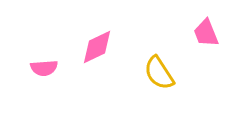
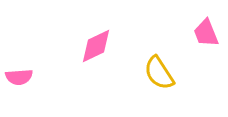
pink diamond: moved 1 px left, 1 px up
pink semicircle: moved 25 px left, 9 px down
